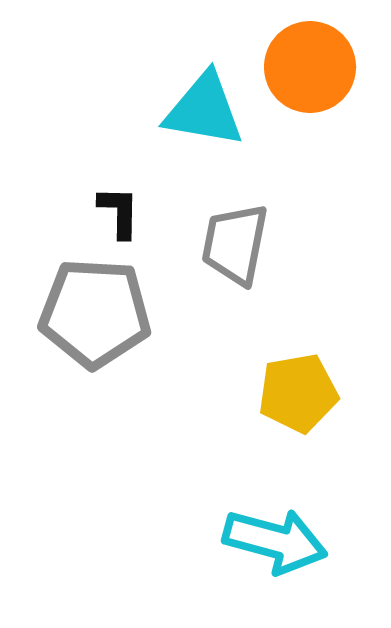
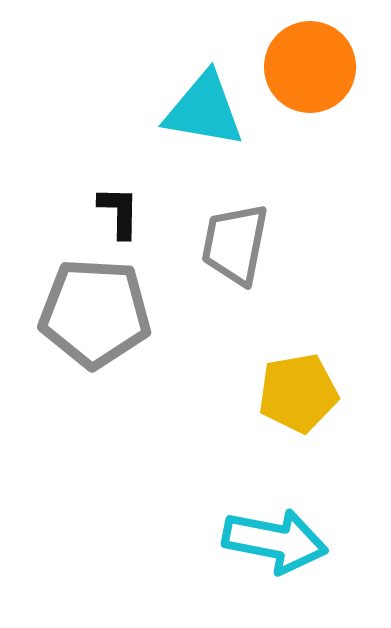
cyan arrow: rotated 4 degrees counterclockwise
